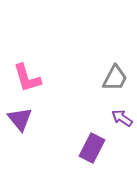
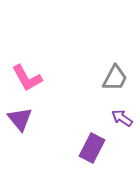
pink L-shape: rotated 12 degrees counterclockwise
